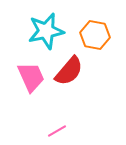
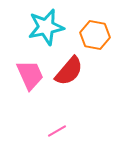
cyan star: moved 4 px up
pink trapezoid: moved 1 px left, 2 px up
